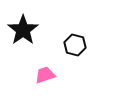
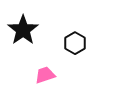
black hexagon: moved 2 px up; rotated 15 degrees clockwise
